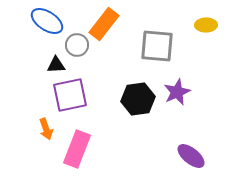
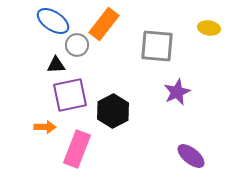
blue ellipse: moved 6 px right
yellow ellipse: moved 3 px right, 3 px down; rotated 10 degrees clockwise
black hexagon: moved 25 px left, 12 px down; rotated 20 degrees counterclockwise
orange arrow: moved 1 px left, 2 px up; rotated 70 degrees counterclockwise
